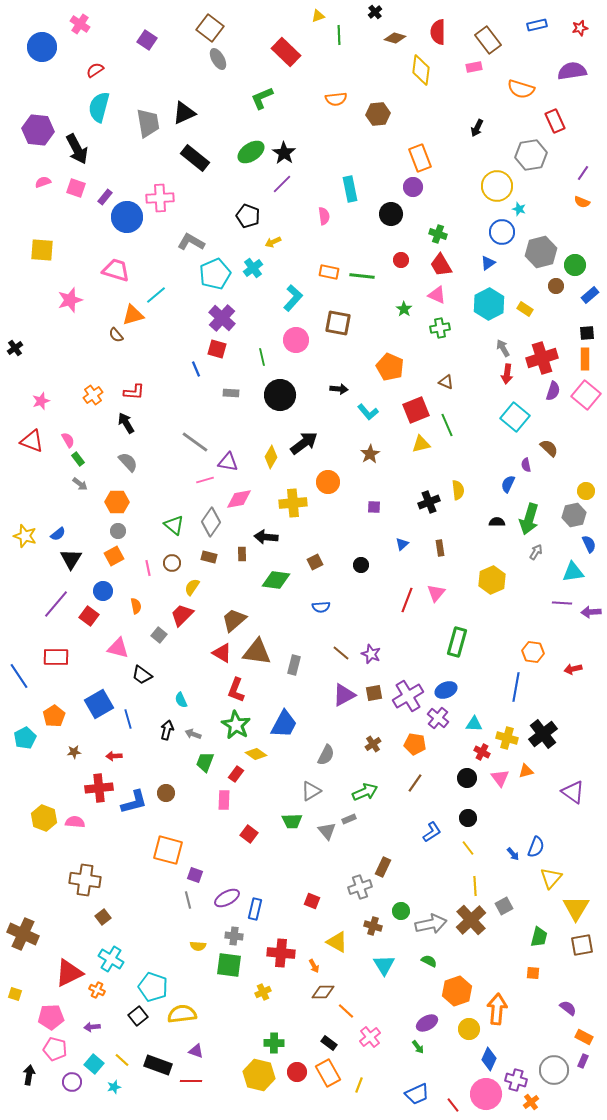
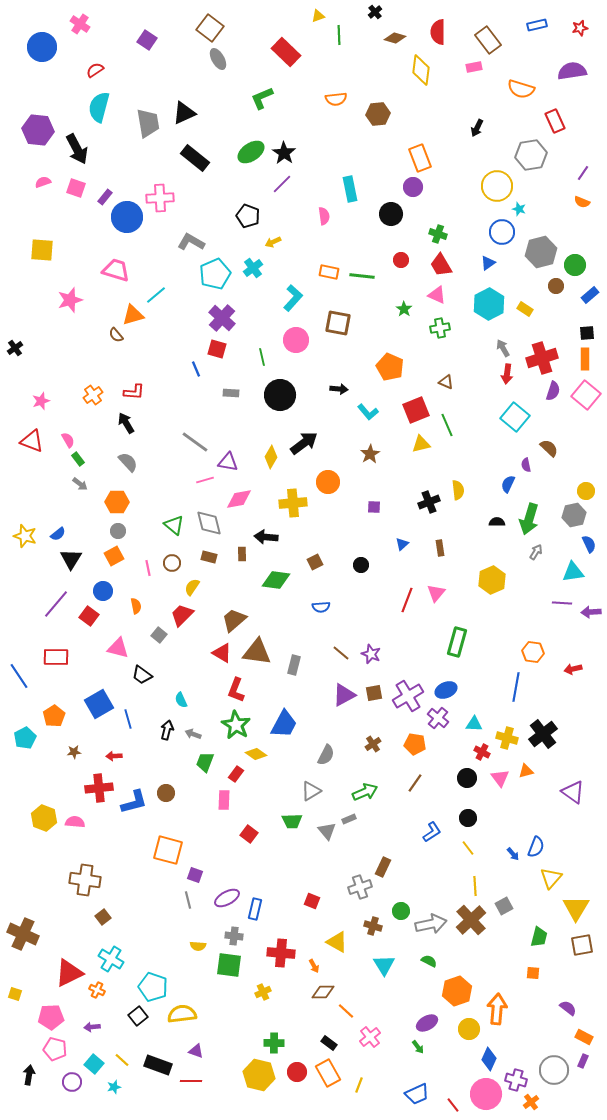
gray diamond at (211, 522): moved 2 px left, 1 px down; rotated 48 degrees counterclockwise
